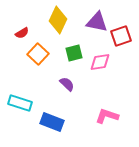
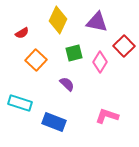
red square: moved 3 px right, 10 px down; rotated 25 degrees counterclockwise
orange square: moved 2 px left, 6 px down
pink diamond: rotated 50 degrees counterclockwise
blue rectangle: moved 2 px right
